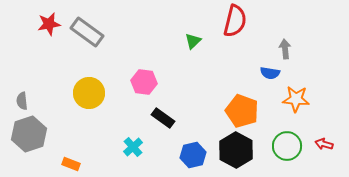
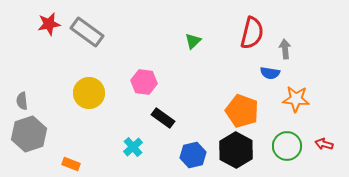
red semicircle: moved 17 px right, 12 px down
